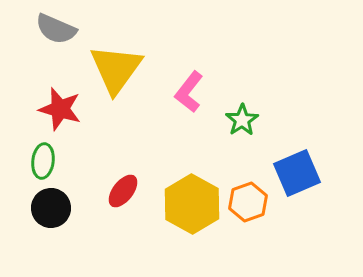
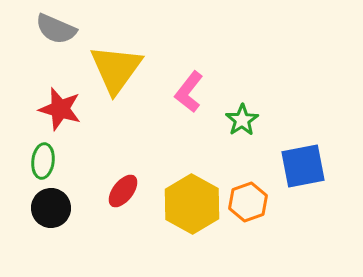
blue square: moved 6 px right, 7 px up; rotated 12 degrees clockwise
